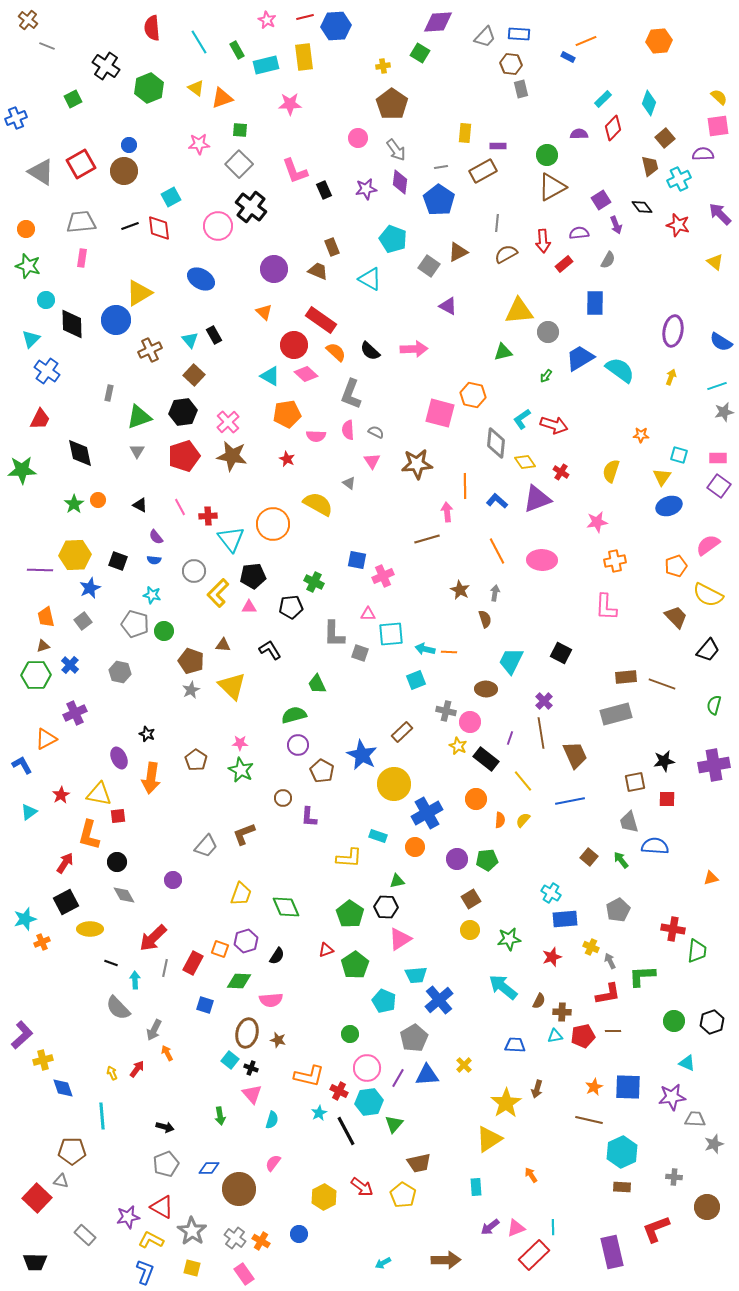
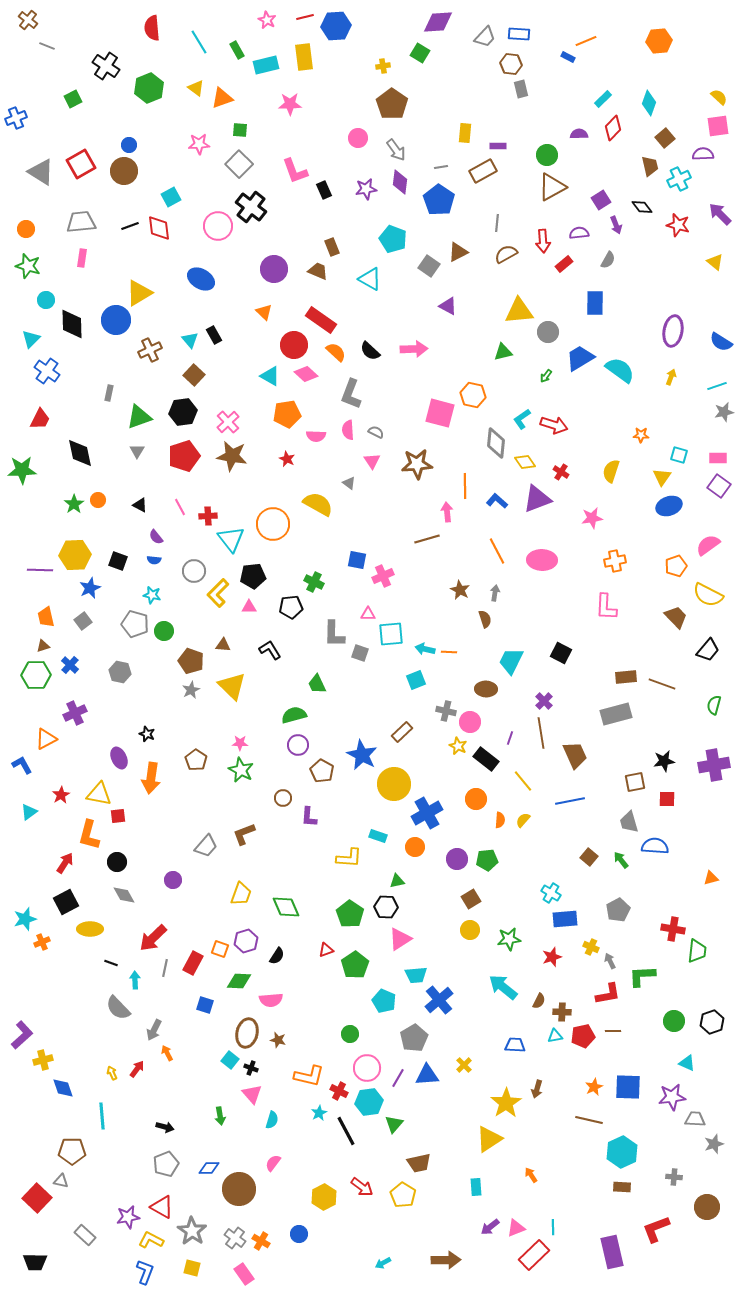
pink star at (597, 522): moved 5 px left, 4 px up
